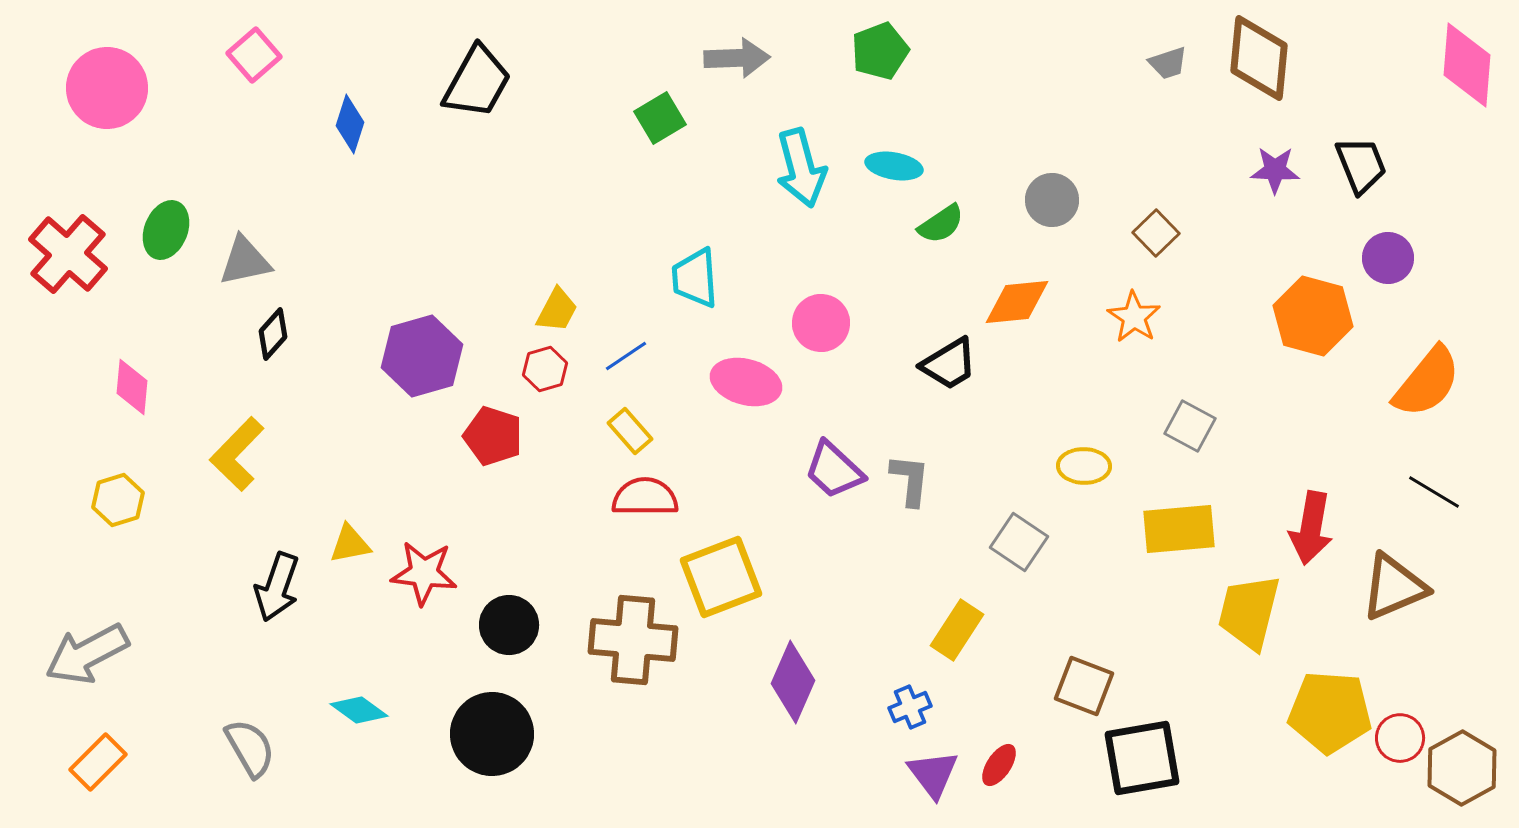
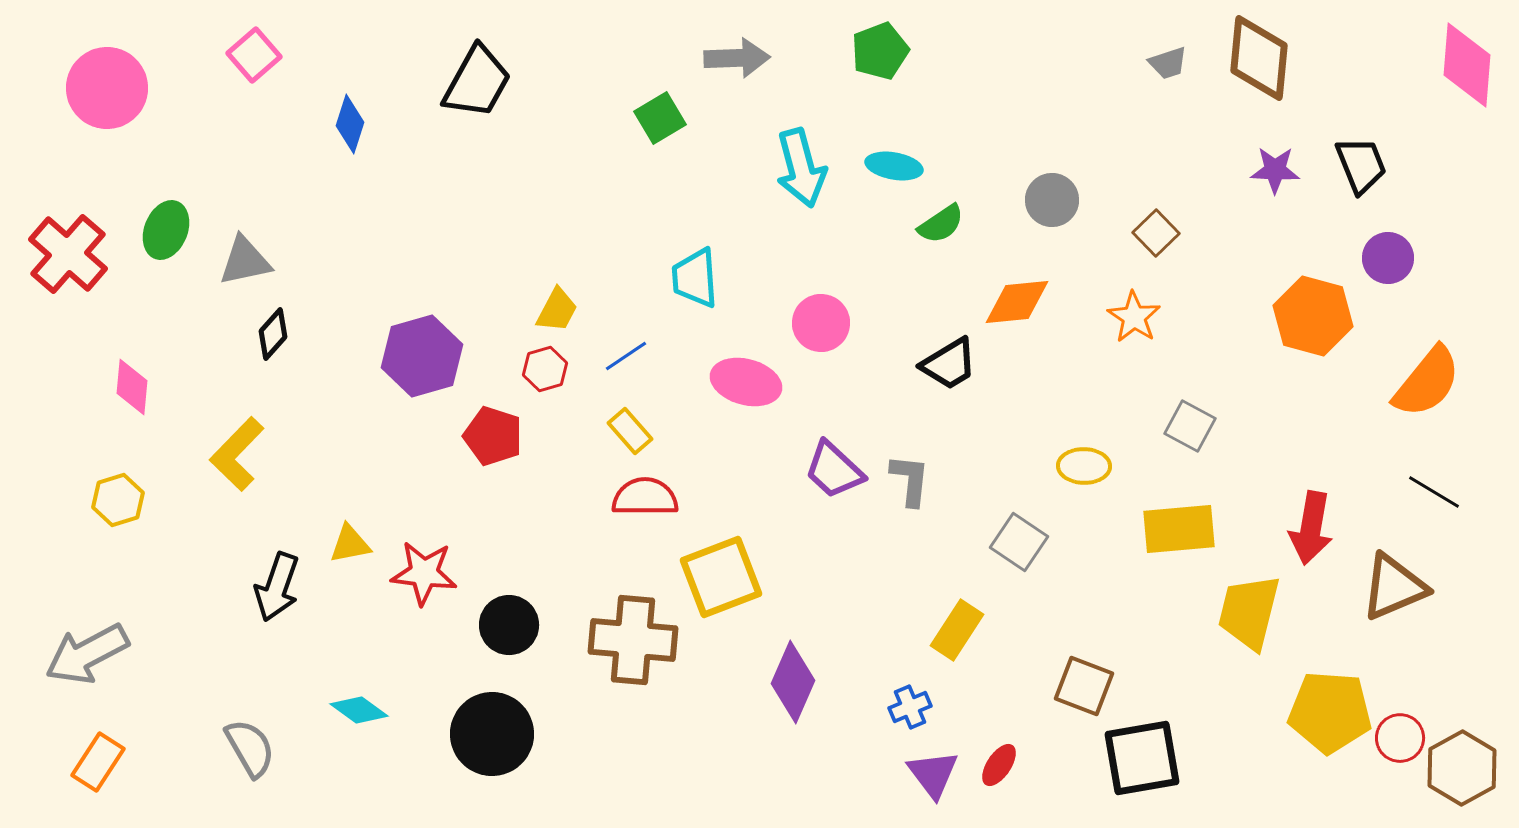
orange rectangle at (98, 762): rotated 12 degrees counterclockwise
